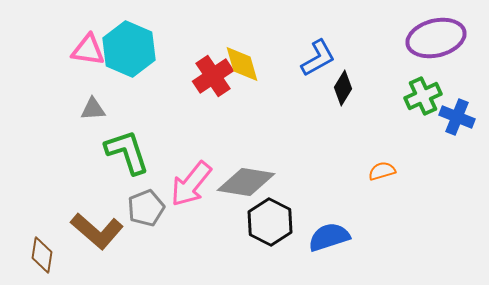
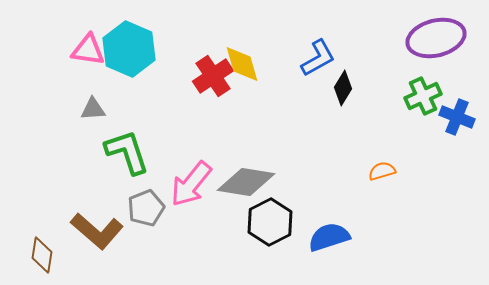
black hexagon: rotated 6 degrees clockwise
